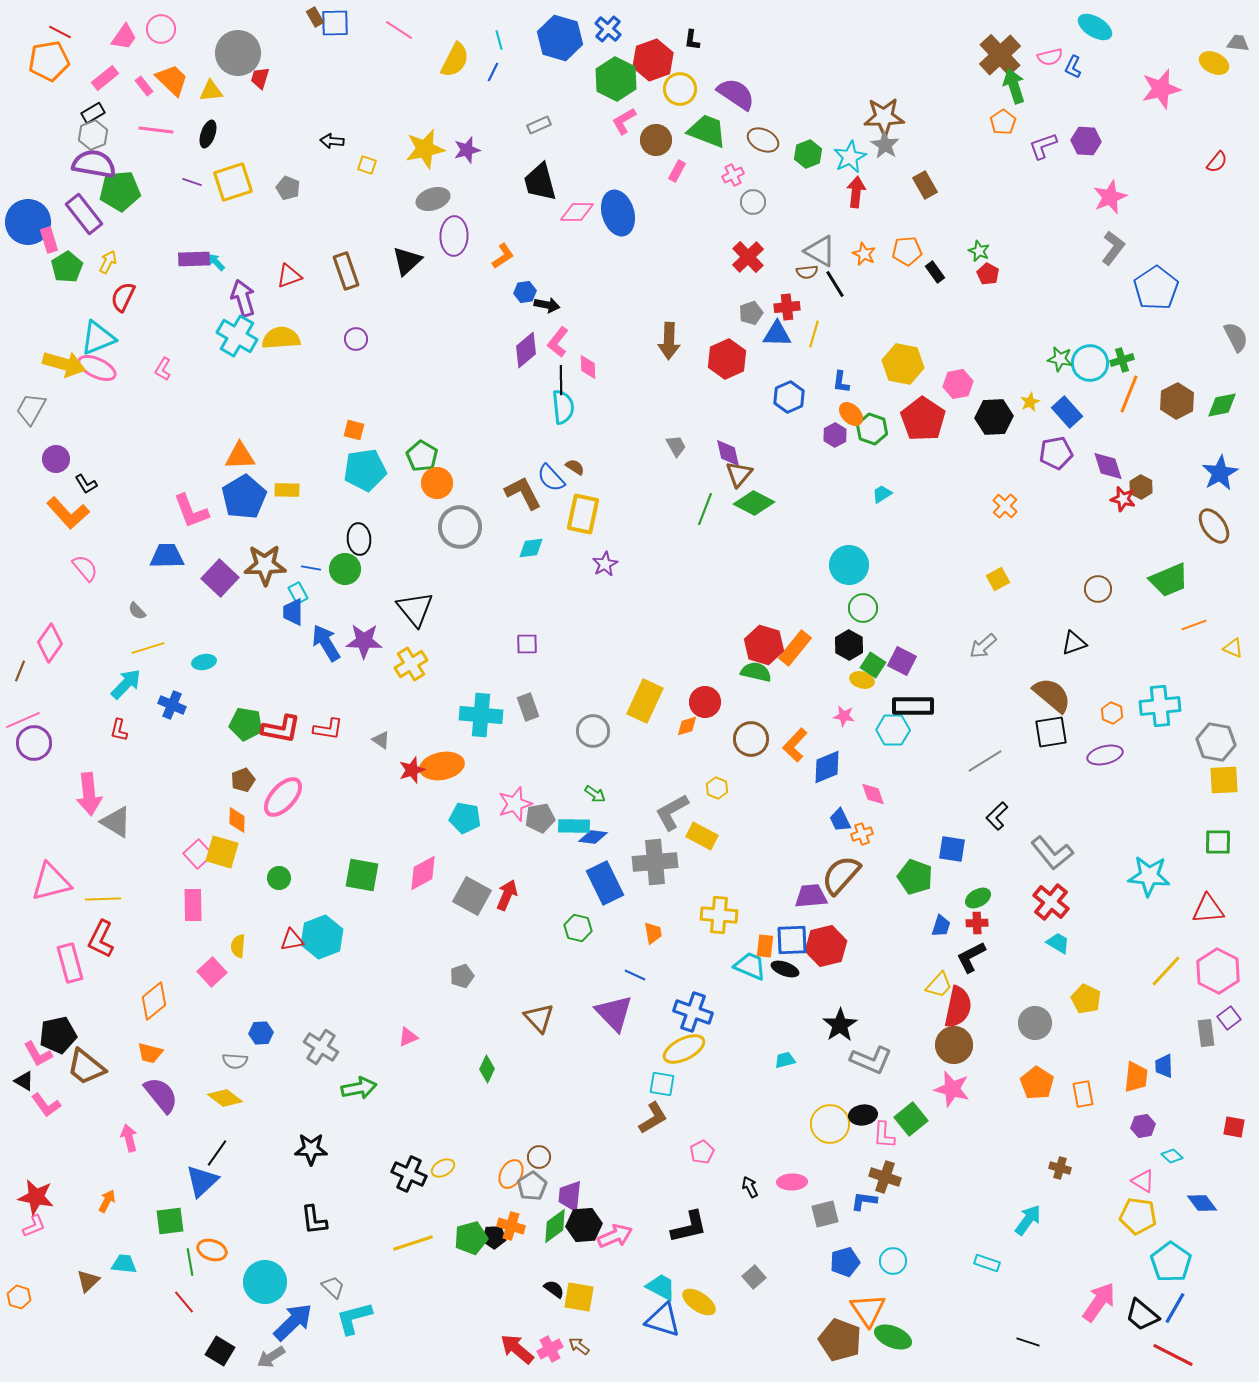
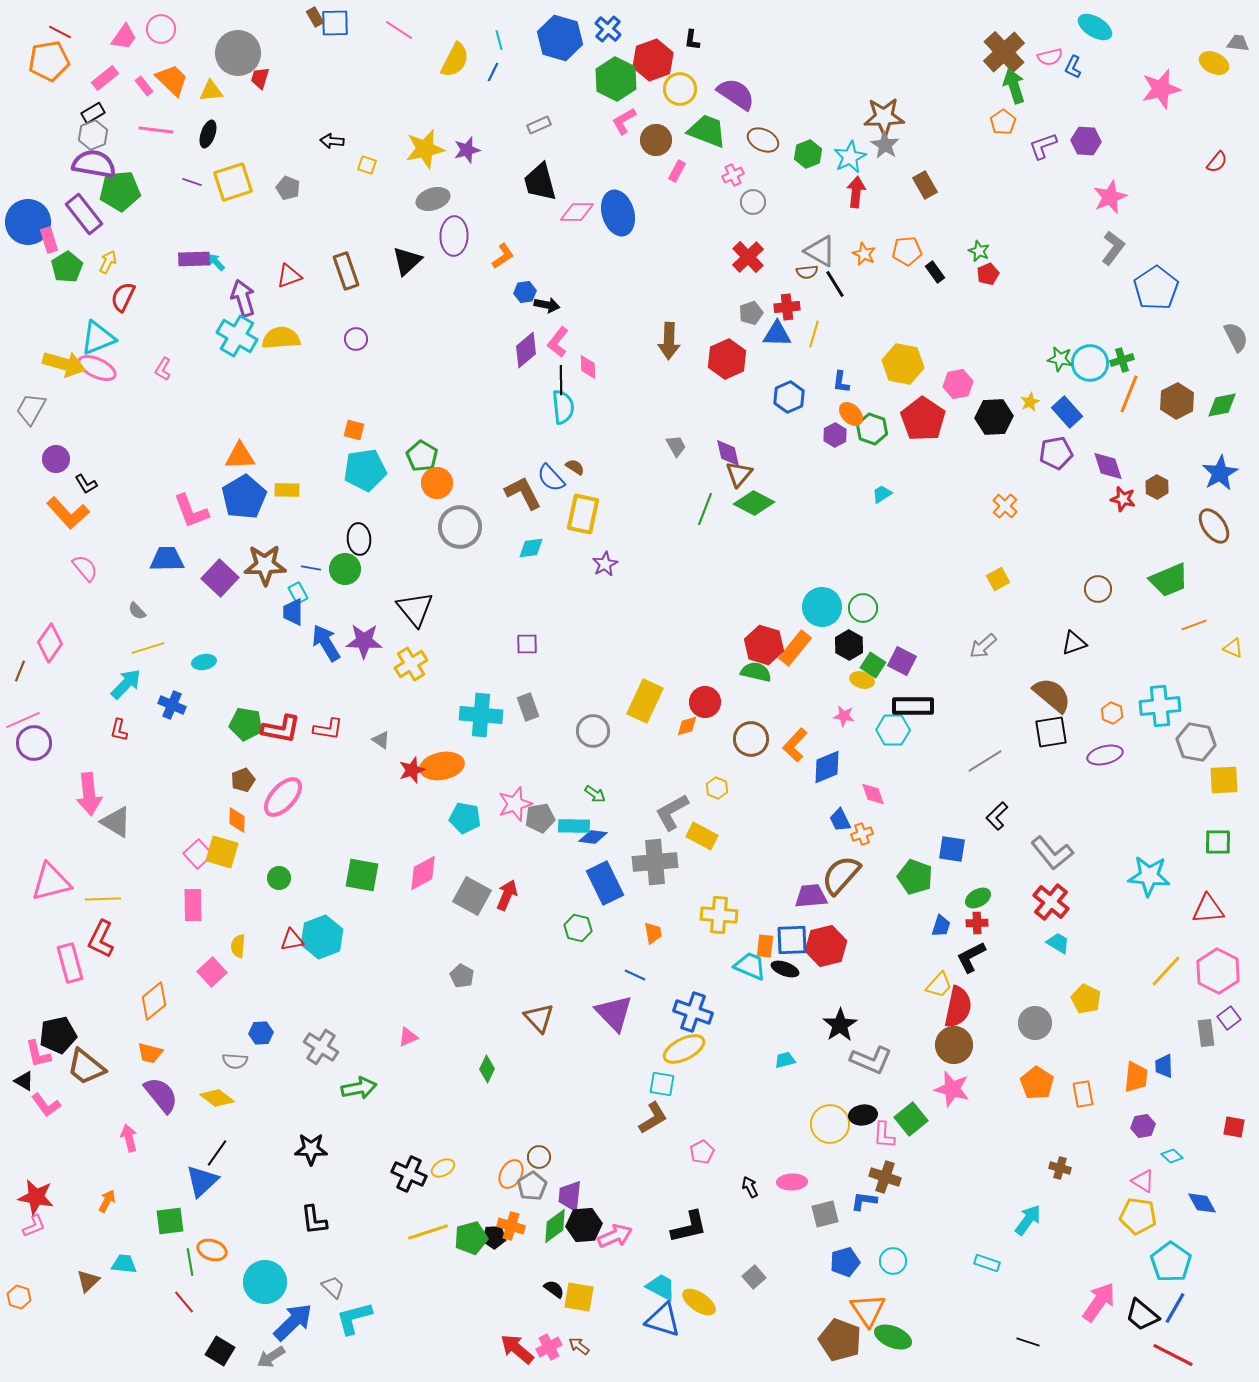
brown cross at (1000, 55): moved 4 px right, 3 px up
red pentagon at (988, 274): rotated 20 degrees clockwise
brown hexagon at (1141, 487): moved 16 px right
blue trapezoid at (167, 556): moved 3 px down
cyan circle at (849, 565): moved 27 px left, 42 px down
gray hexagon at (1216, 742): moved 20 px left
gray pentagon at (462, 976): rotated 25 degrees counterclockwise
pink L-shape at (38, 1054): rotated 16 degrees clockwise
yellow diamond at (225, 1098): moved 8 px left
blue diamond at (1202, 1203): rotated 8 degrees clockwise
yellow line at (413, 1243): moved 15 px right, 11 px up
pink cross at (550, 1349): moved 1 px left, 2 px up
